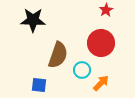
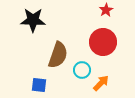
red circle: moved 2 px right, 1 px up
